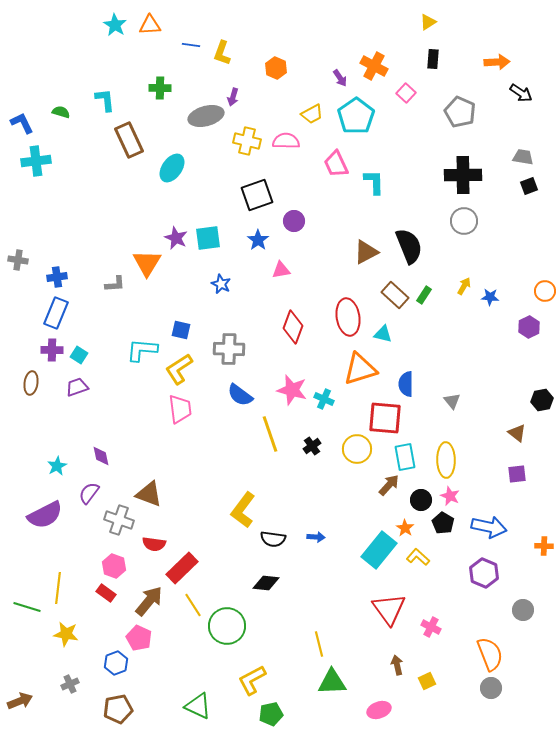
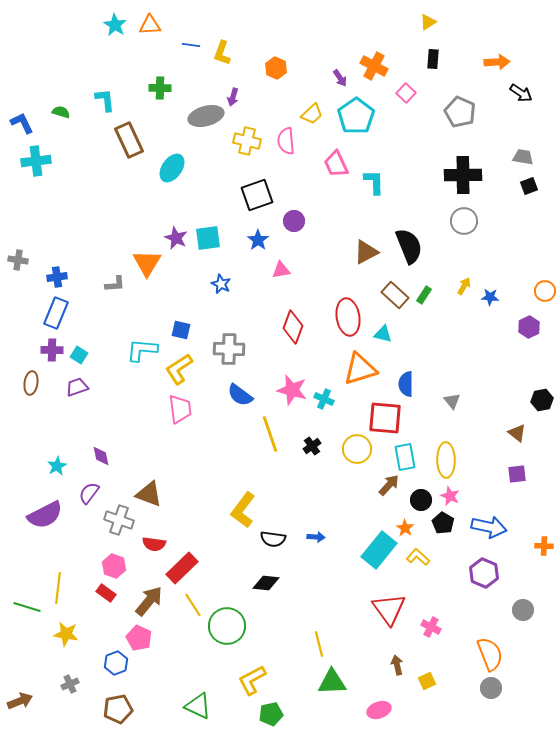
yellow trapezoid at (312, 114): rotated 15 degrees counterclockwise
pink semicircle at (286, 141): rotated 96 degrees counterclockwise
